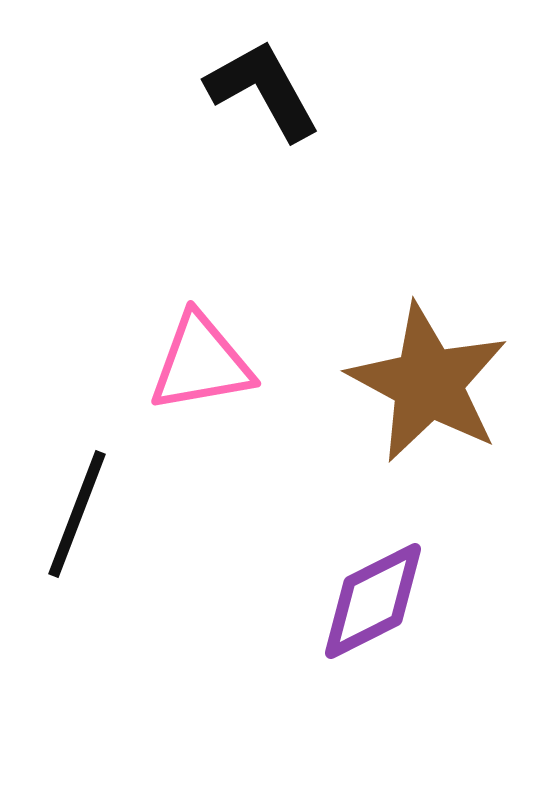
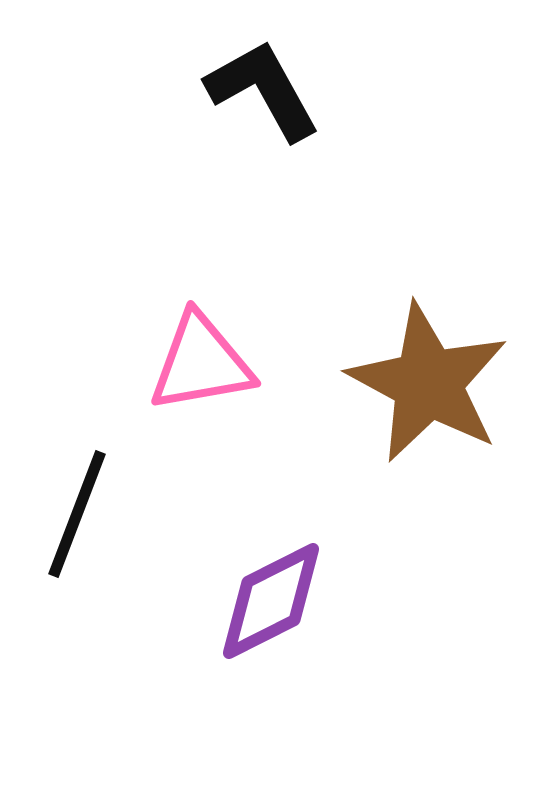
purple diamond: moved 102 px left
